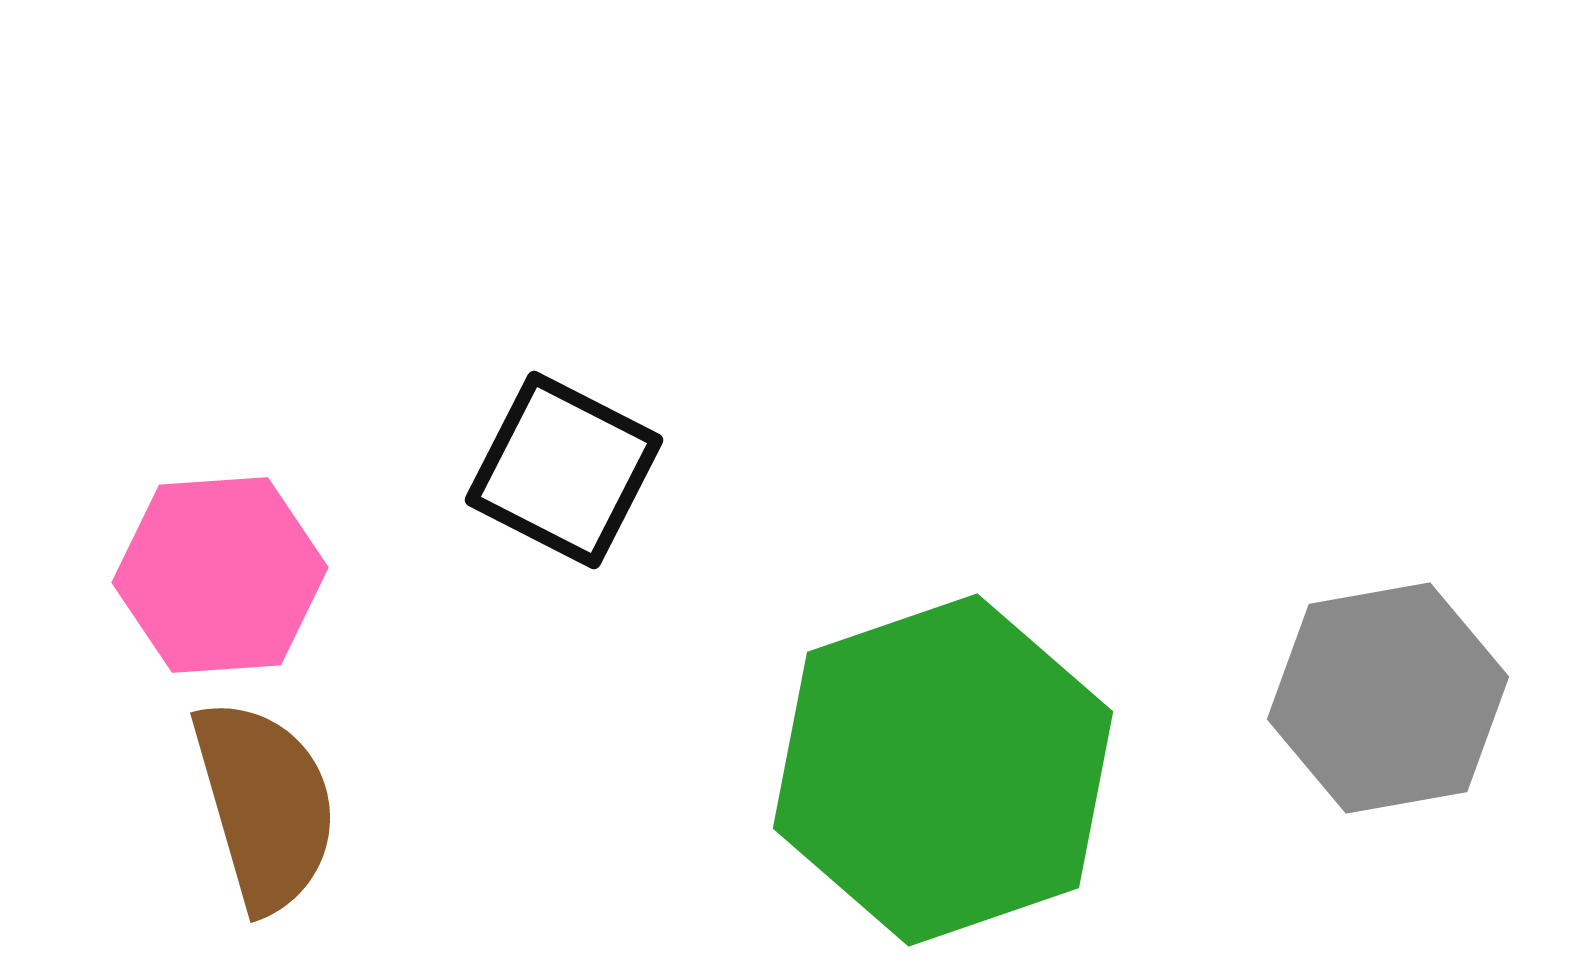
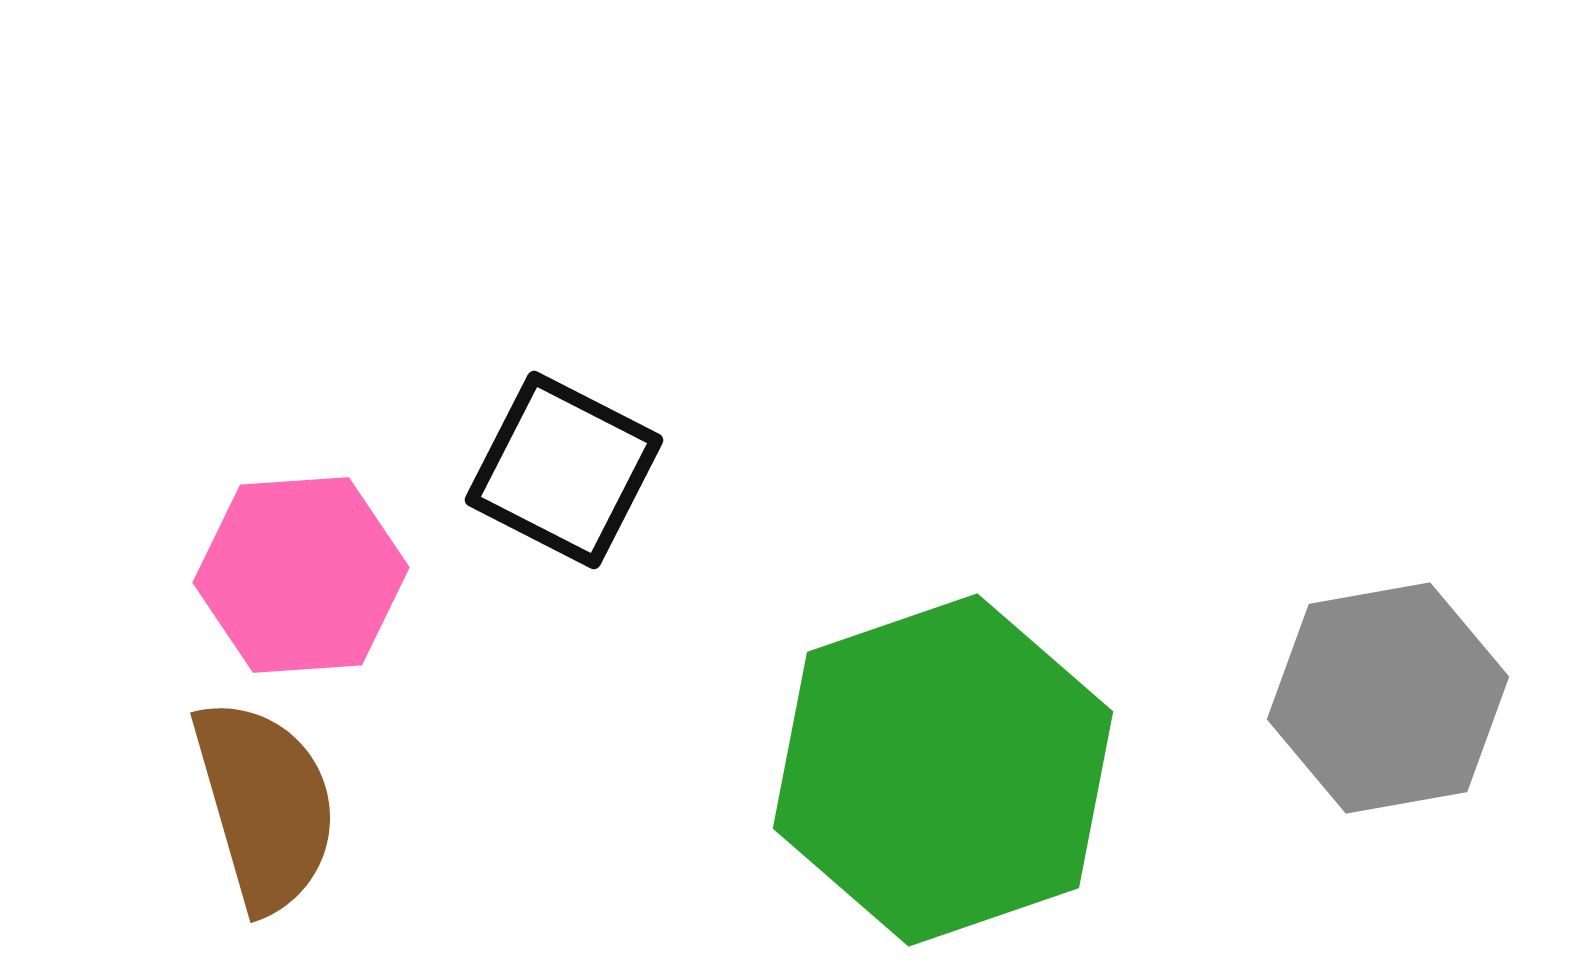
pink hexagon: moved 81 px right
